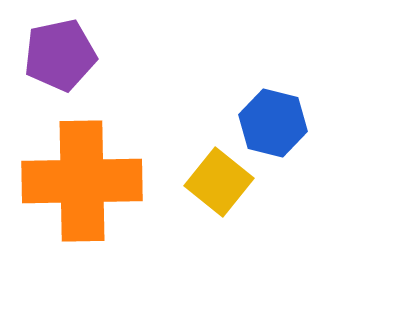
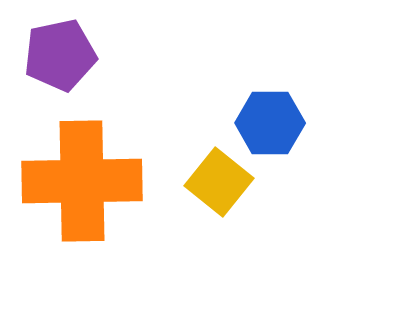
blue hexagon: moved 3 px left; rotated 14 degrees counterclockwise
